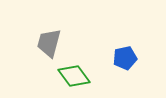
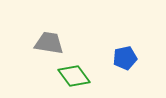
gray trapezoid: rotated 84 degrees clockwise
